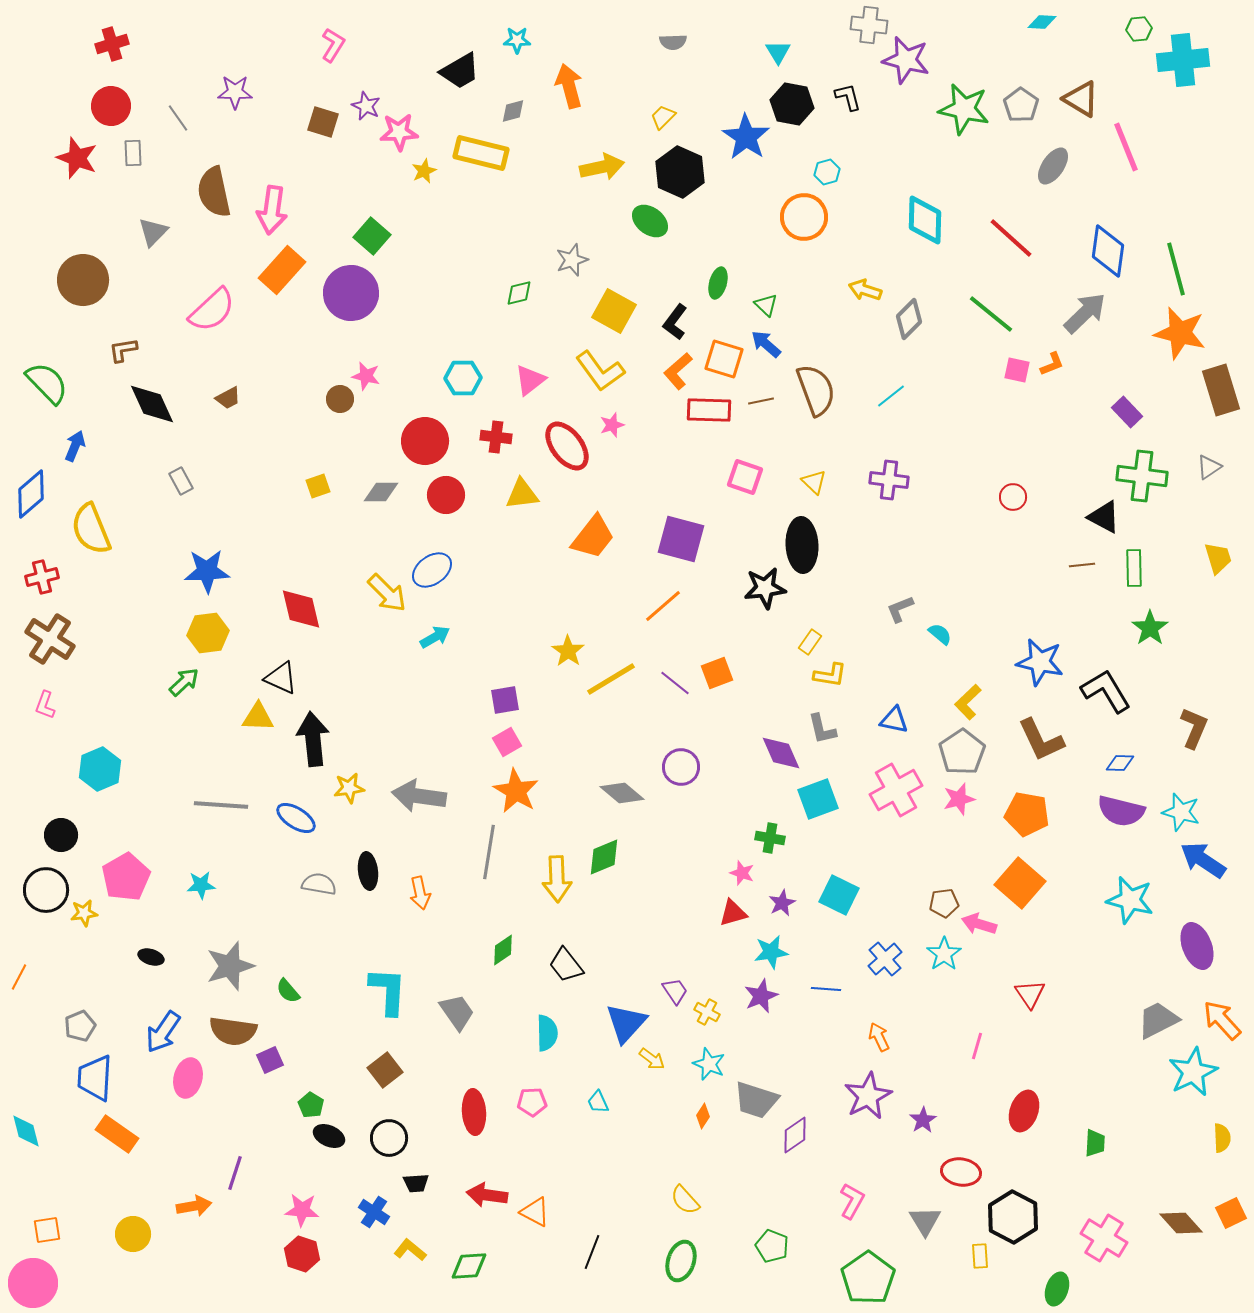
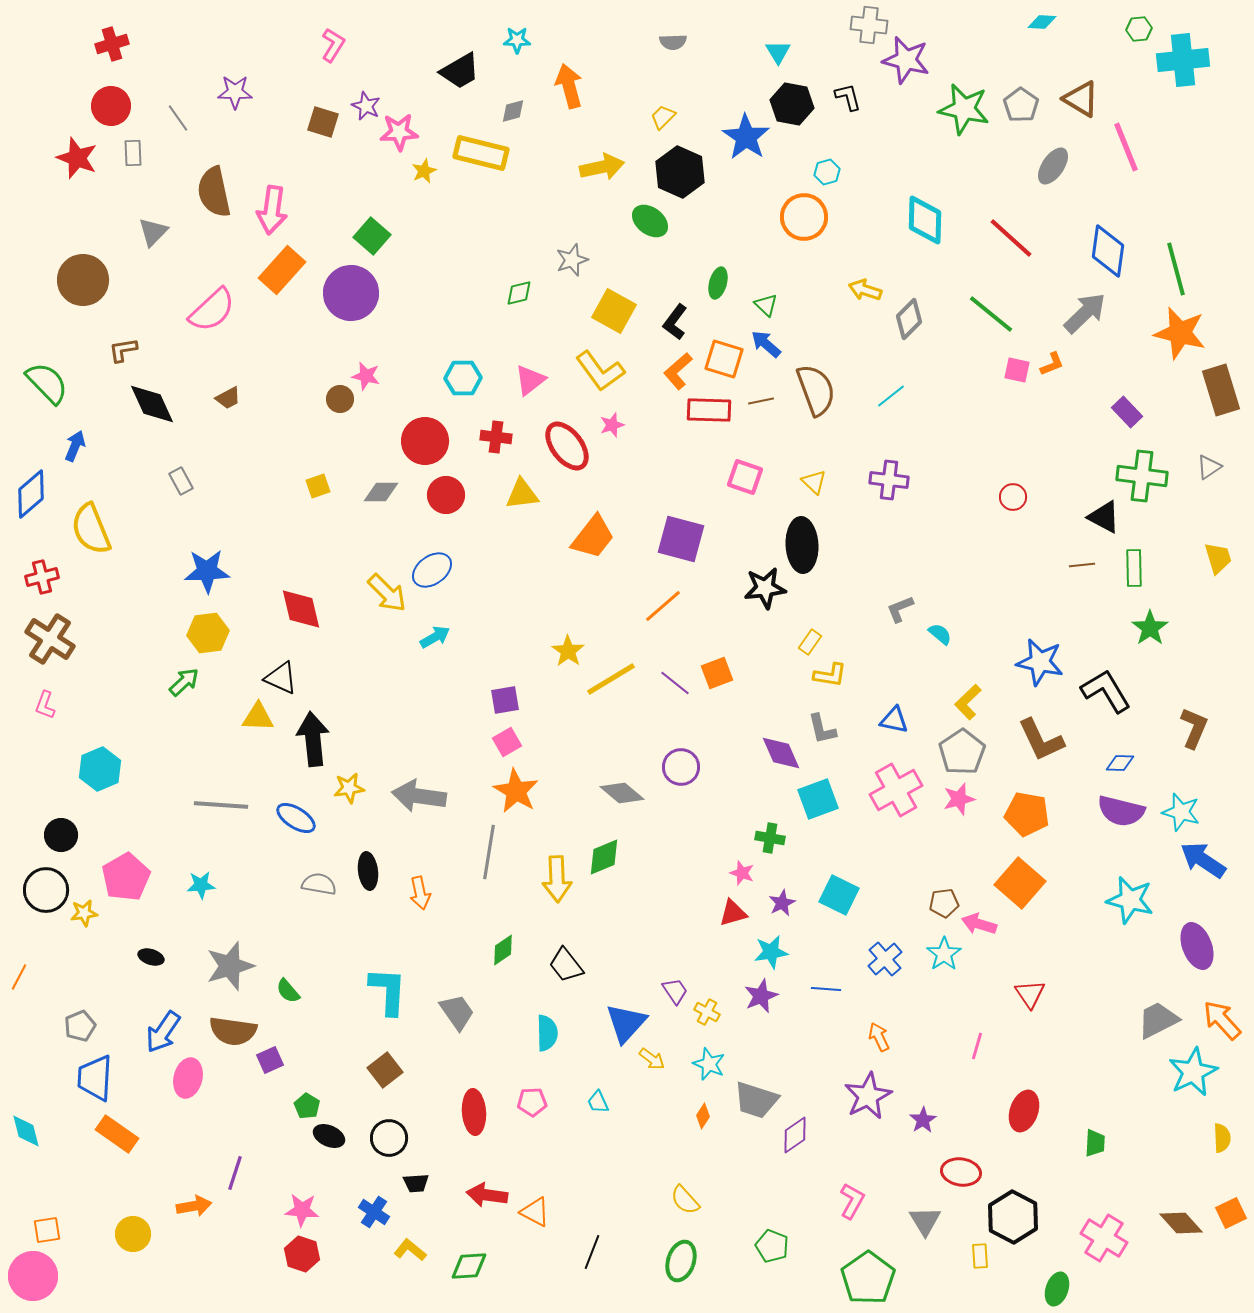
green pentagon at (311, 1105): moved 4 px left, 1 px down
pink circle at (33, 1283): moved 7 px up
